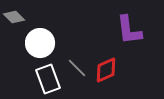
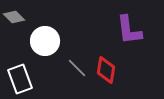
white circle: moved 5 px right, 2 px up
red diamond: rotated 56 degrees counterclockwise
white rectangle: moved 28 px left
